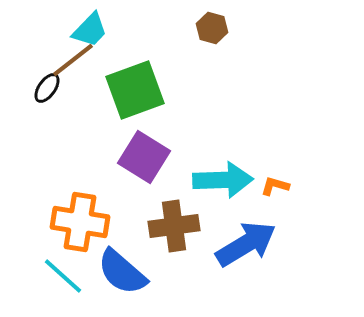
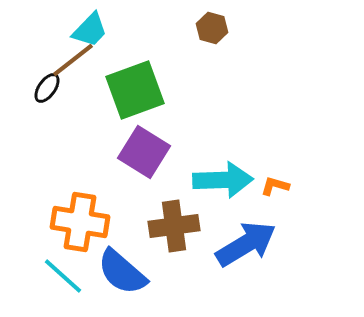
purple square: moved 5 px up
